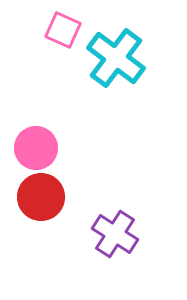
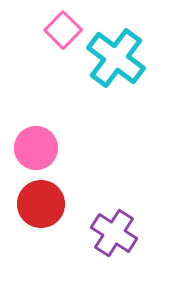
pink square: rotated 21 degrees clockwise
red circle: moved 7 px down
purple cross: moved 1 px left, 1 px up
